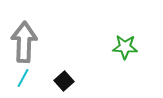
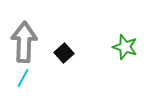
green star: rotated 15 degrees clockwise
black square: moved 28 px up
